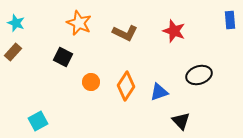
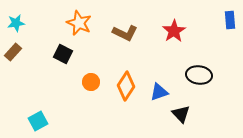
cyan star: rotated 30 degrees counterclockwise
red star: rotated 20 degrees clockwise
black square: moved 3 px up
black ellipse: rotated 25 degrees clockwise
black triangle: moved 7 px up
